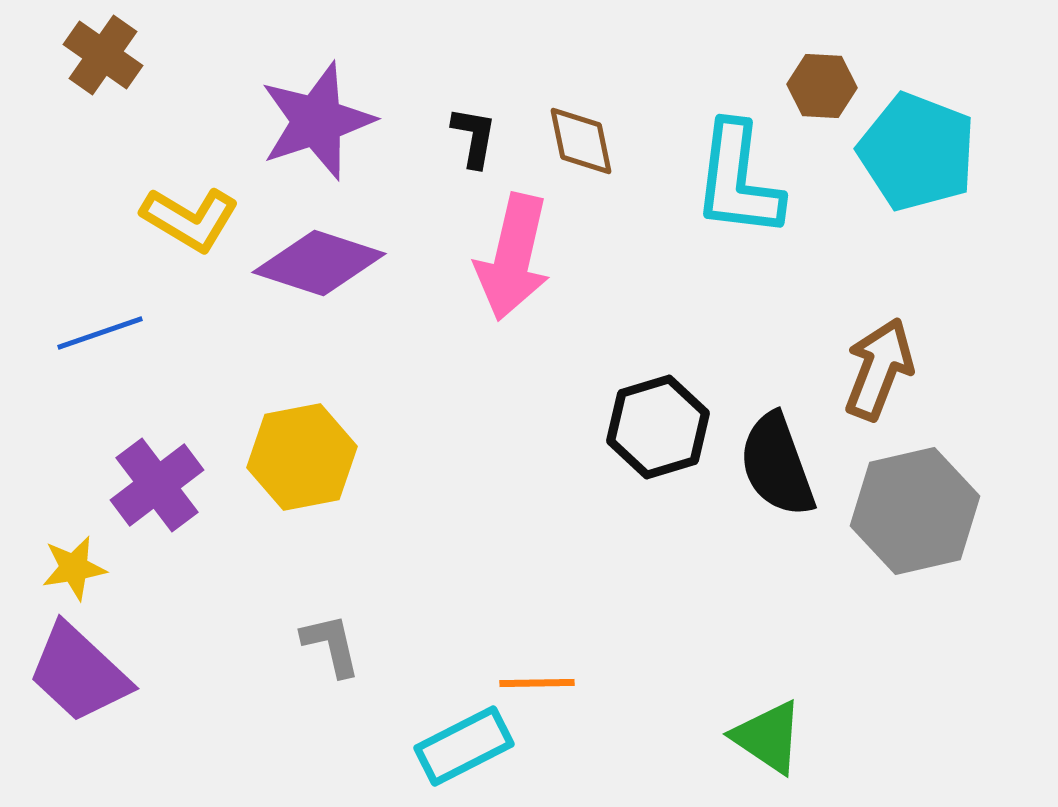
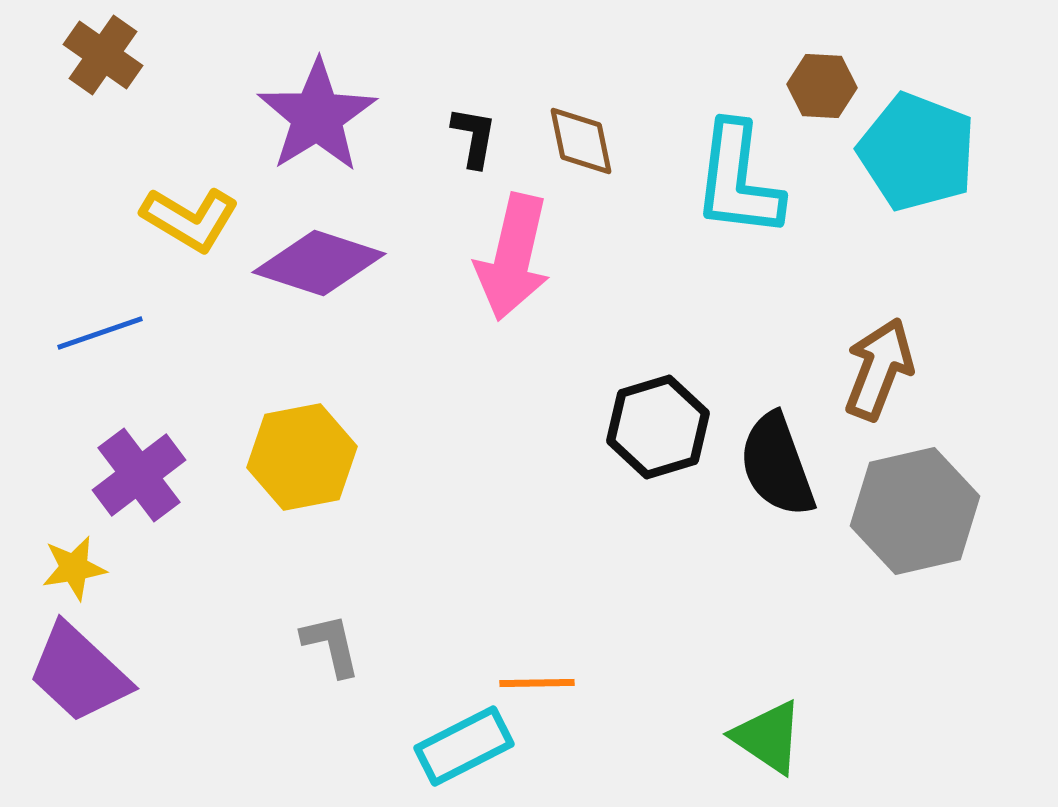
purple star: moved 5 px up; rotated 14 degrees counterclockwise
purple cross: moved 18 px left, 10 px up
